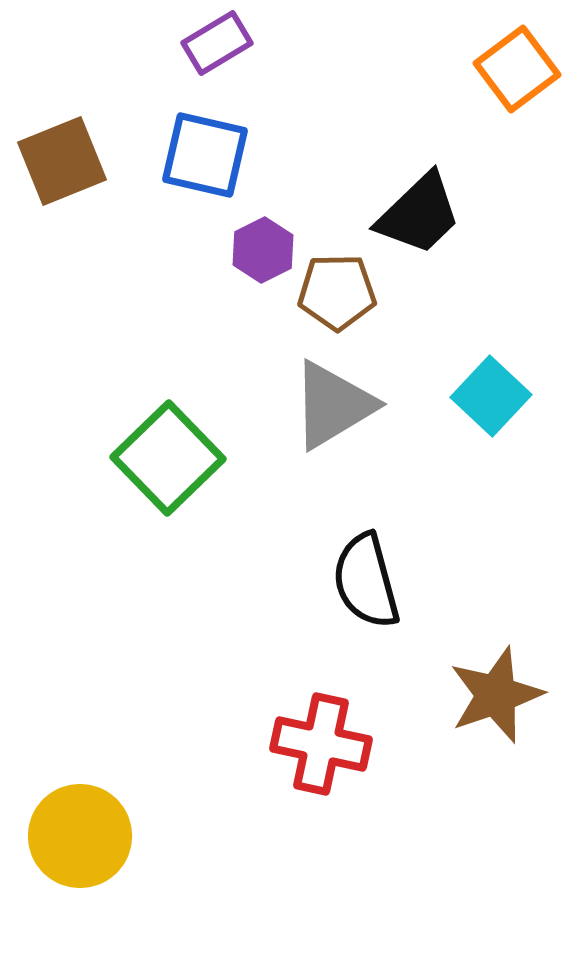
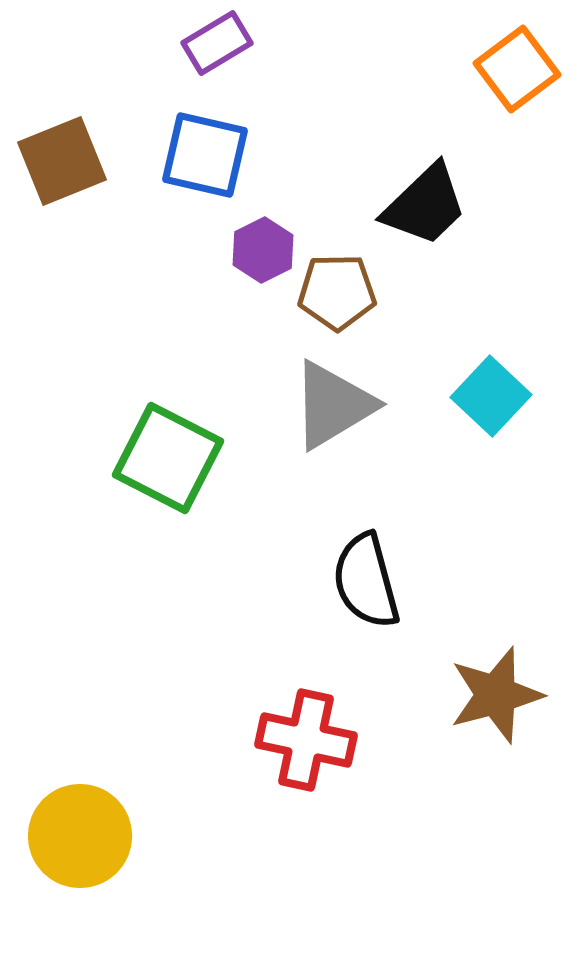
black trapezoid: moved 6 px right, 9 px up
green square: rotated 19 degrees counterclockwise
brown star: rotated 4 degrees clockwise
red cross: moved 15 px left, 4 px up
